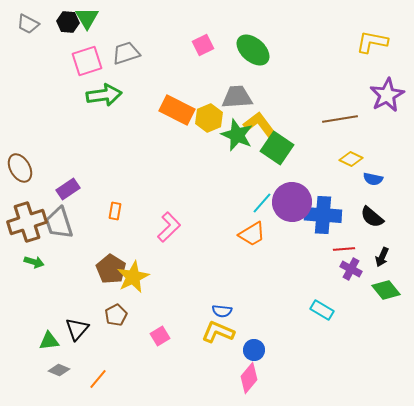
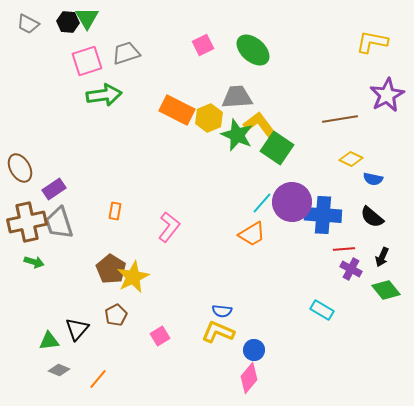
purple rectangle at (68, 189): moved 14 px left
brown cross at (27, 222): rotated 6 degrees clockwise
pink L-shape at (169, 227): rotated 8 degrees counterclockwise
